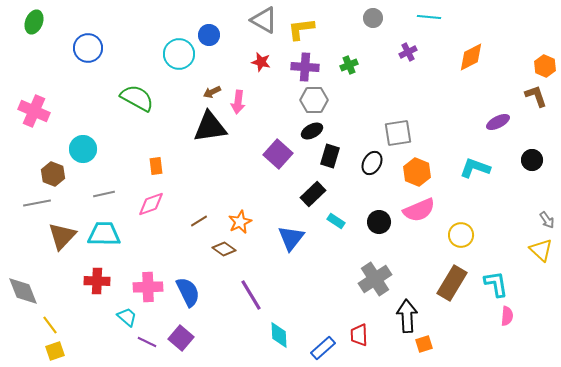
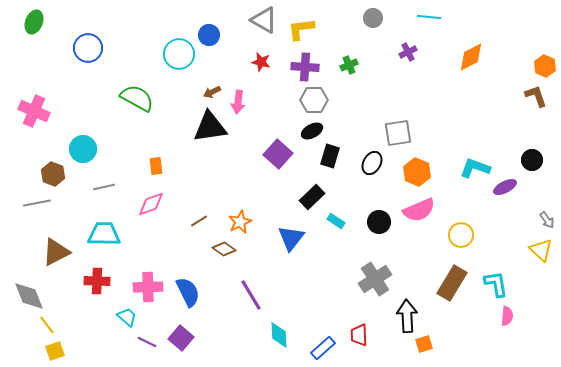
purple ellipse at (498, 122): moved 7 px right, 65 px down
gray line at (104, 194): moved 7 px up
black rectangle at (313, 194): moved 1 px left, 3 px down
brown triangle at (62, 236): moved 6 px left, 16 px down; rotated 20 degrees clockwise
gray diamond at (23, 291): moved 6 px right, 5 px down
yellow line at (50, 325): moved 3 px left
